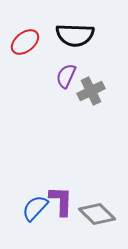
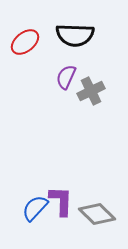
purple semicircle: moved 1 px down
